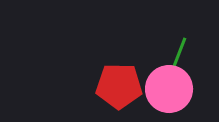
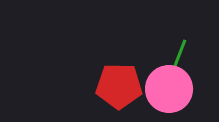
green line: moved 2 px down
